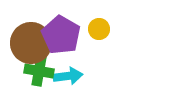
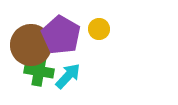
brown circle: moved 2 px down
cyan arrow: rotated 40 degrees counterclockwise
